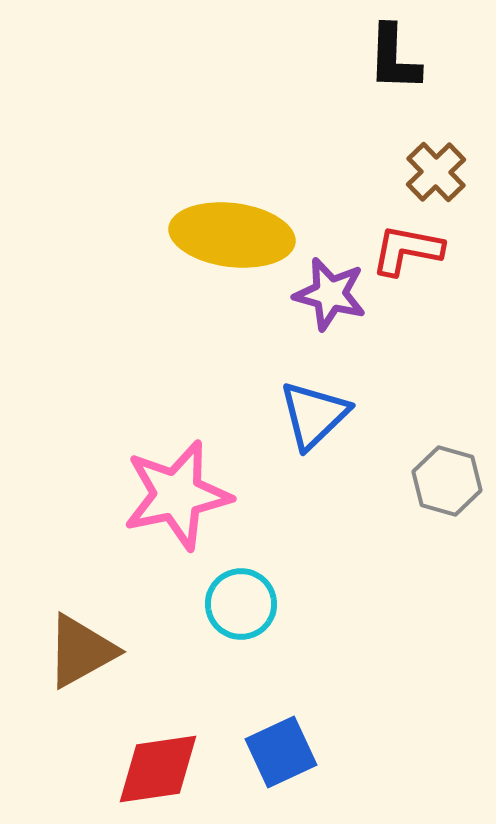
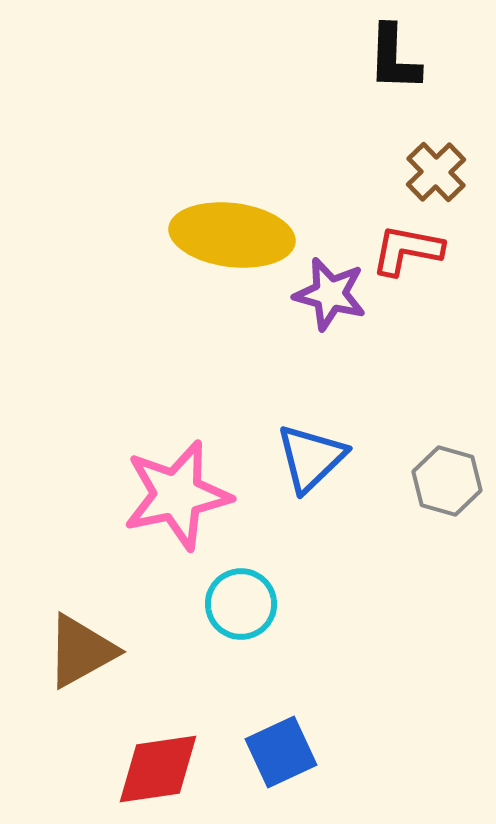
blue triangle: moved 3 px left, 43 px down
